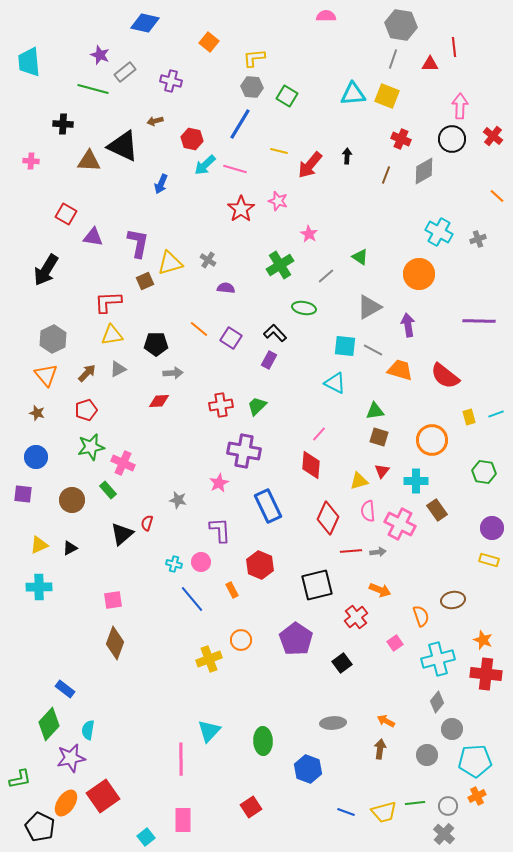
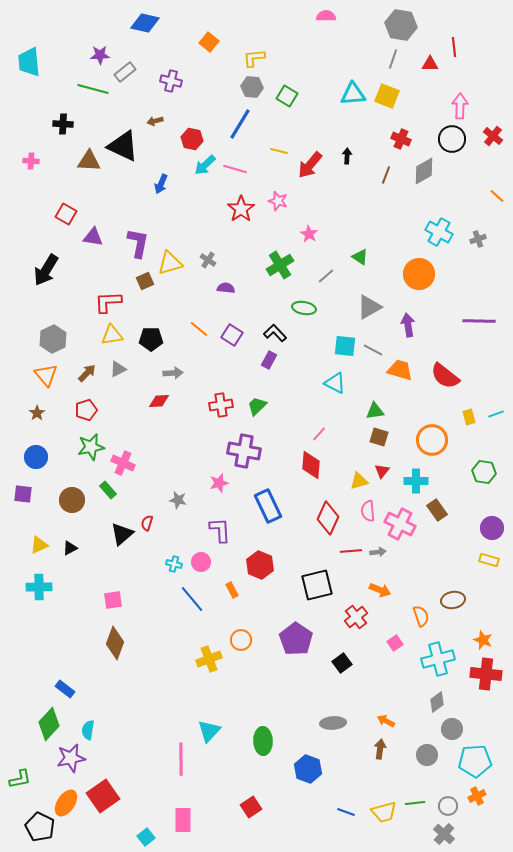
purple star at (100, 55): rotated 24 degrees counterclockwise
purple square at (231, 338): moved 1 px right, 3 px up
black pentagon at (156, 344): moved 5 px left, 5 px up
brown star at (37, 413): rotated 21 degrees clockwise
pink star at (219, 483): rotated 12 degrees clockwise
gray diamond at (437, 702): rotated 15 degrees clockwise
